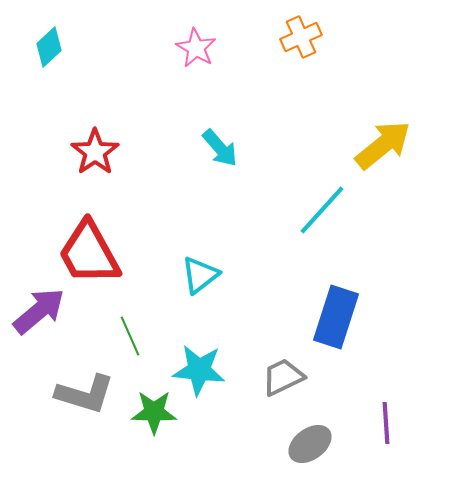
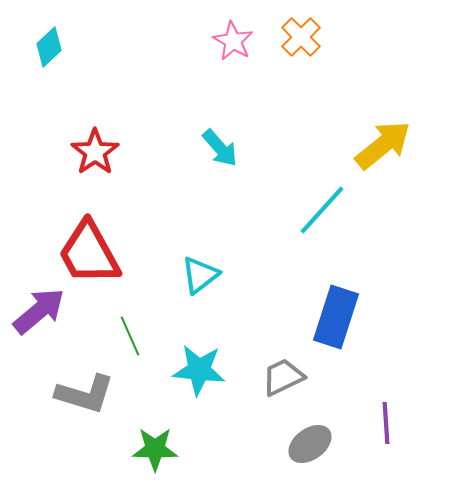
orange cross: rotated 21 degrees counterclockwise
pink star: moved 37 px right, 7 px up
green star: moved 1 px right, 37 px down
